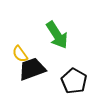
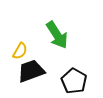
yellow semicircle: moved 3 px up; rotated 114 degrees counterclockwise
black trapezoid: moved 1 px left, 2 px down
